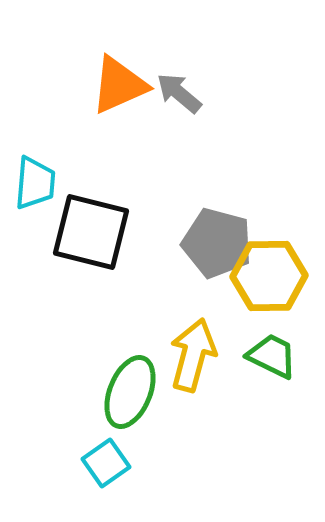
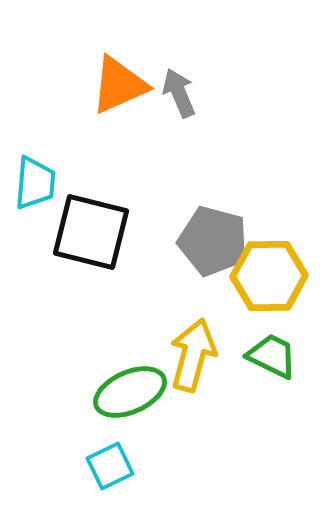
gray arrow: rotated 27 degrees clockwise
gray pentagon: moved 4 px left, 2 px up
green ellipse: rotated 44 degrees clockwise
cyan square: moved 4 px right, 3 px down; rotated 9 degrees clockwise
